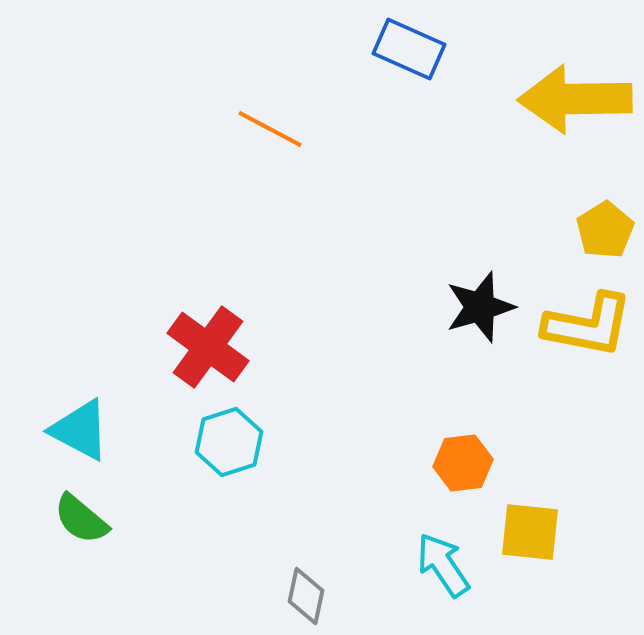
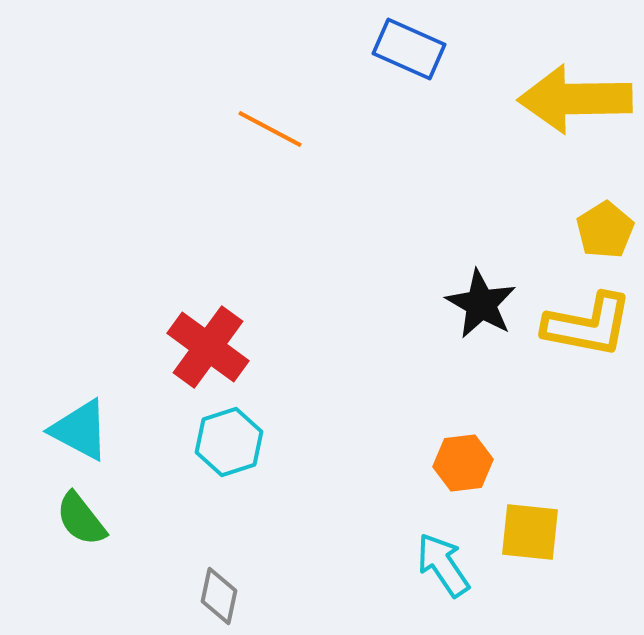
black star: moved 1 px right, 3 px up; rotated 26 degrees counterclockwise
green semicircle: rotated 12 degrees clockwise
gray diamond: moved 87 px left
